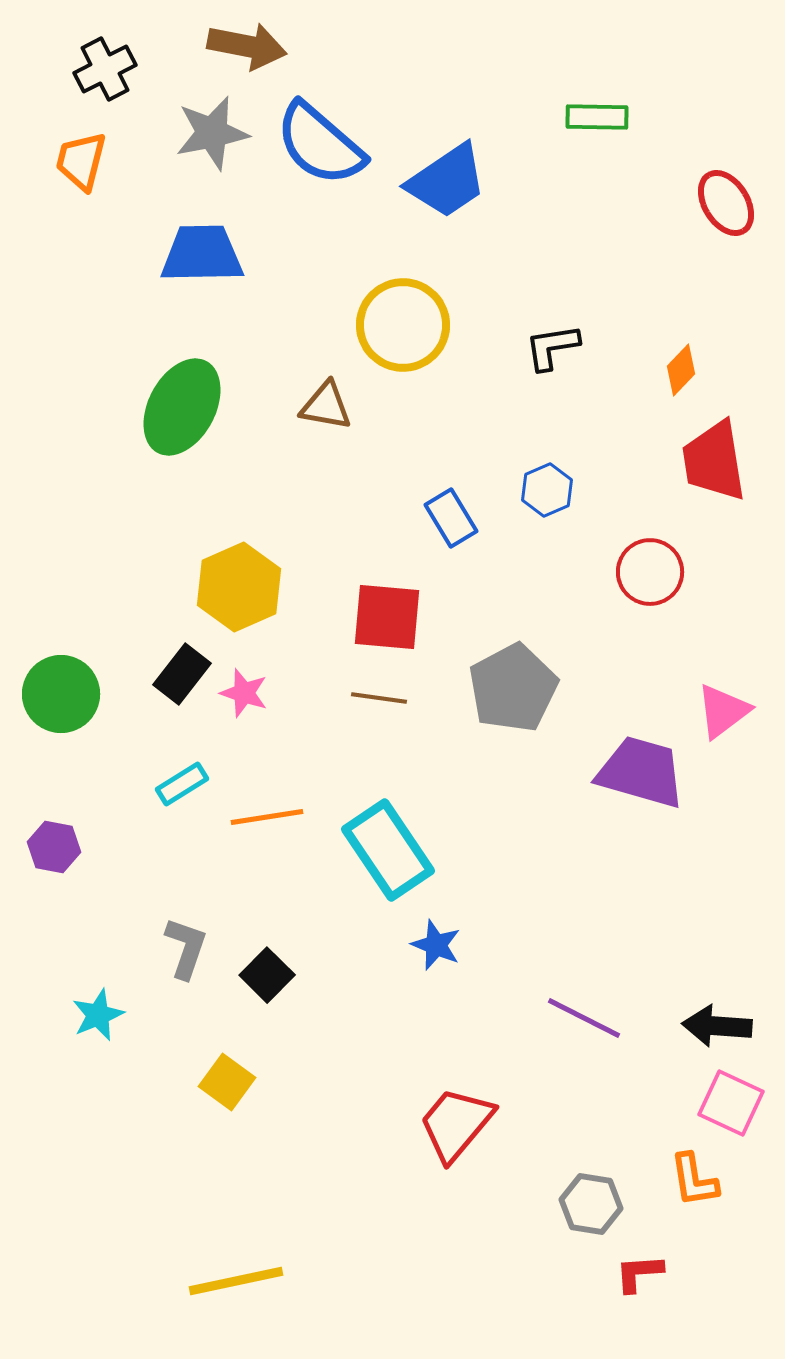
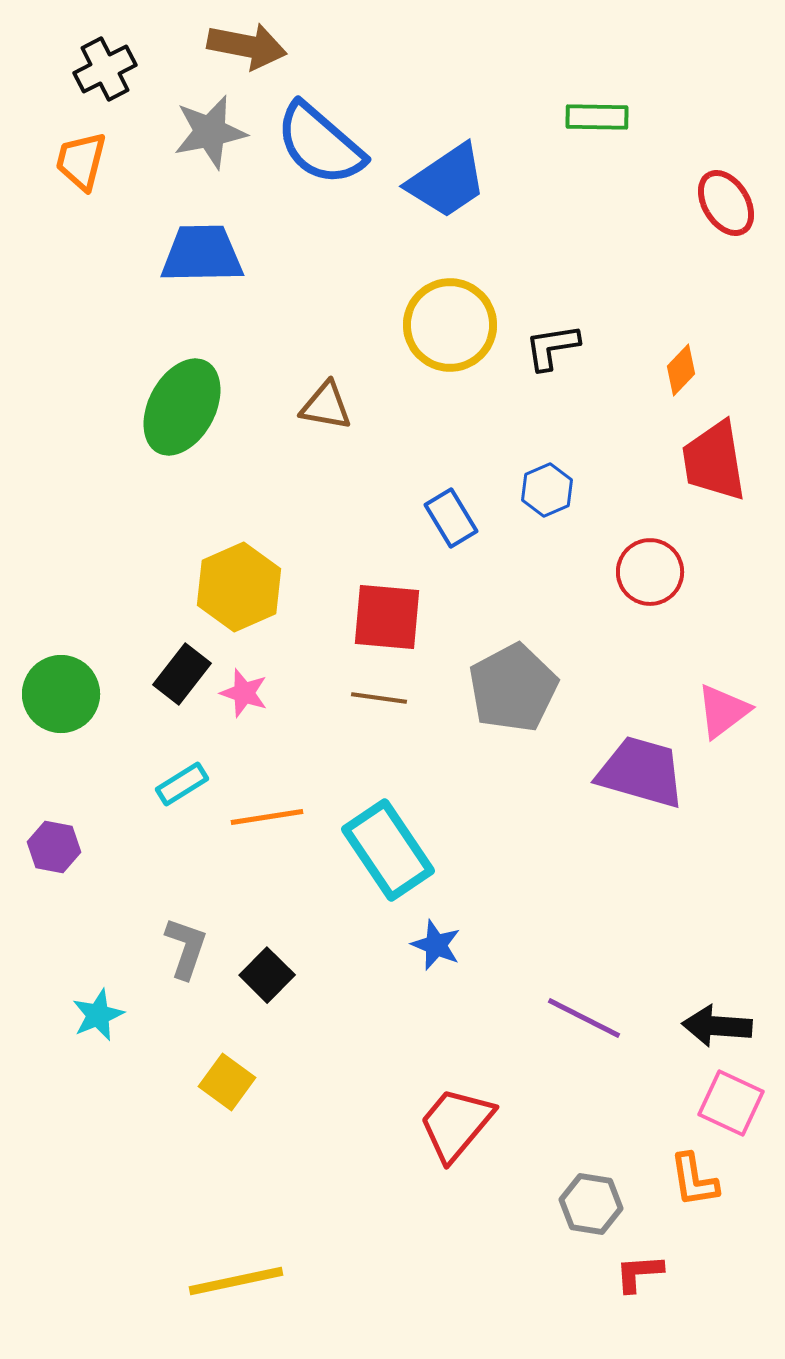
gray star at (212, 133): moved 2 px left, 1 px up
yellow circle at (403, 325): moved 47 px right
